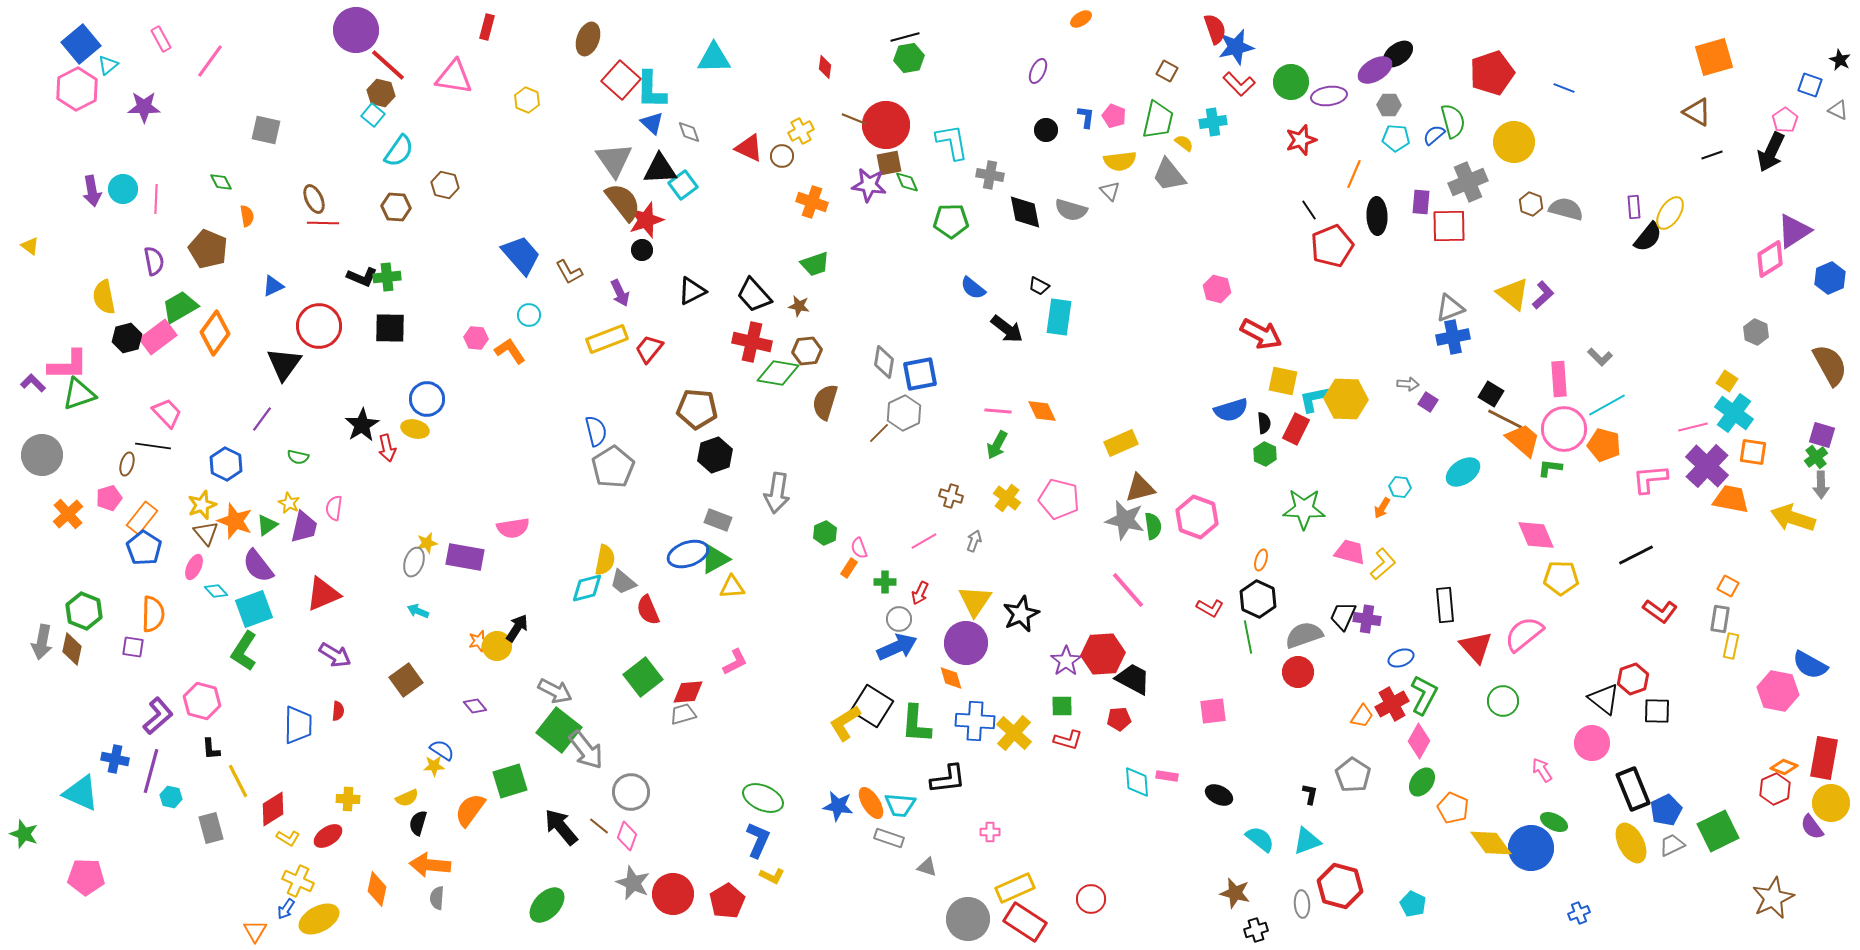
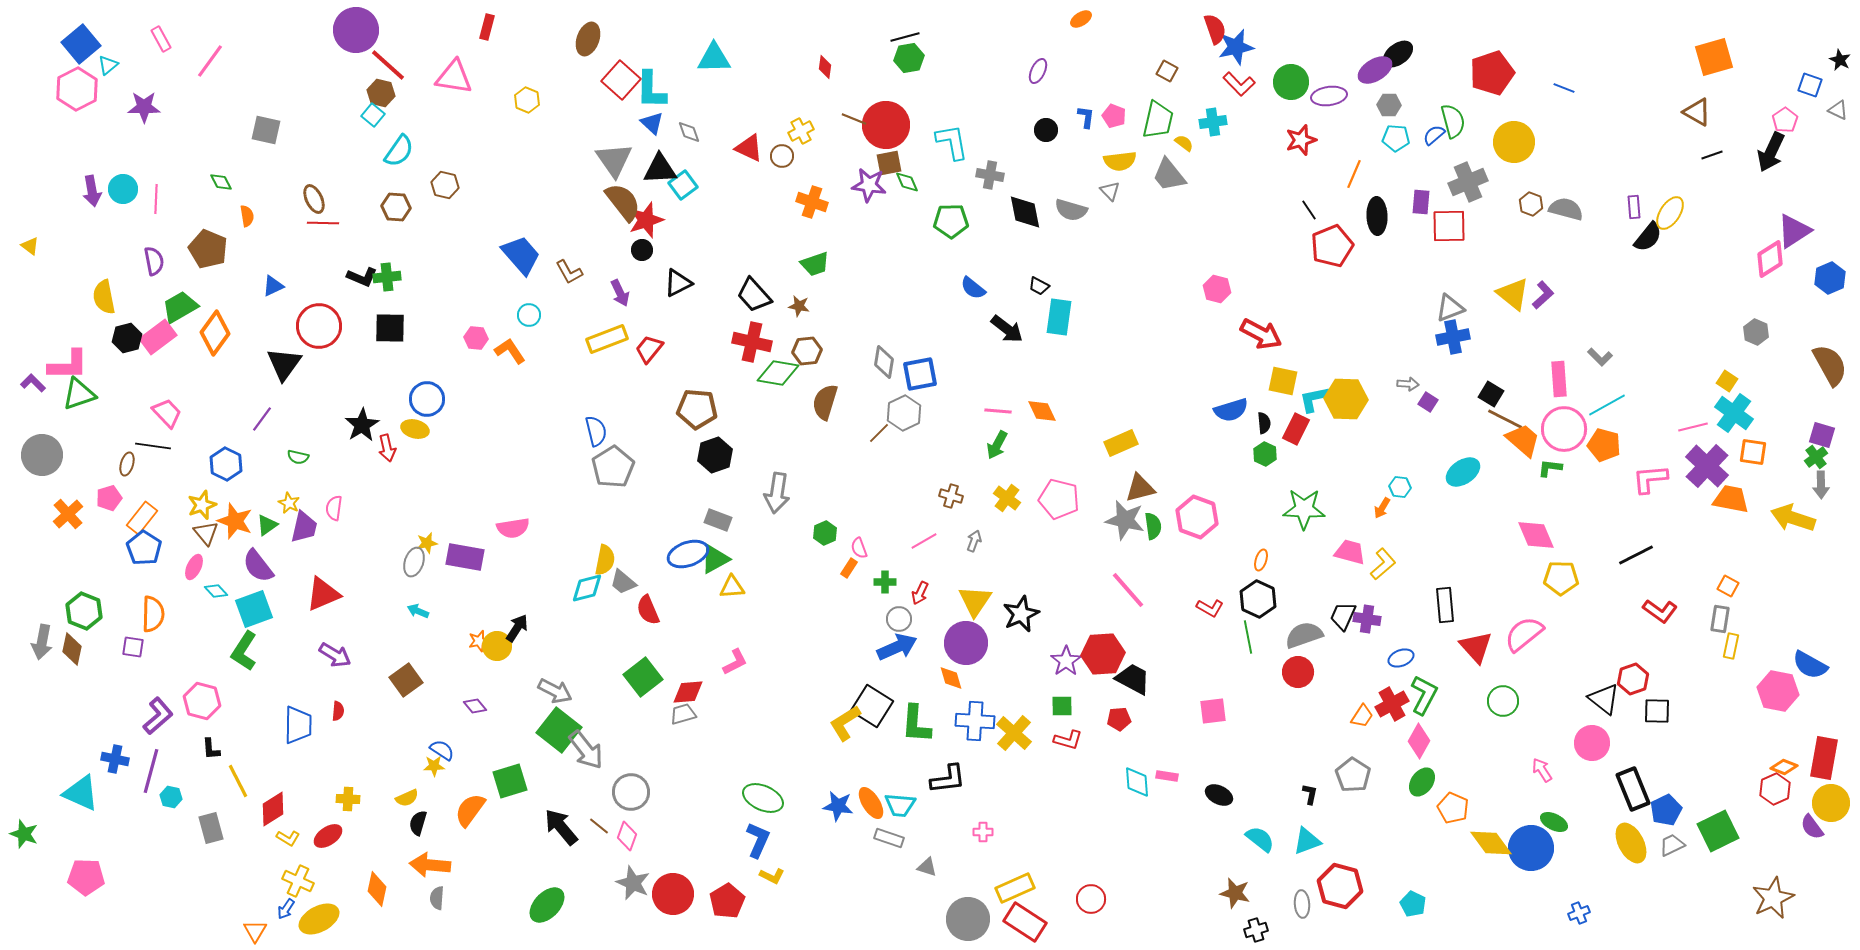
black triangle at (692, 291): moved 14 px left, 8 px up
pink cross at (990, 832): moved 7 px left
